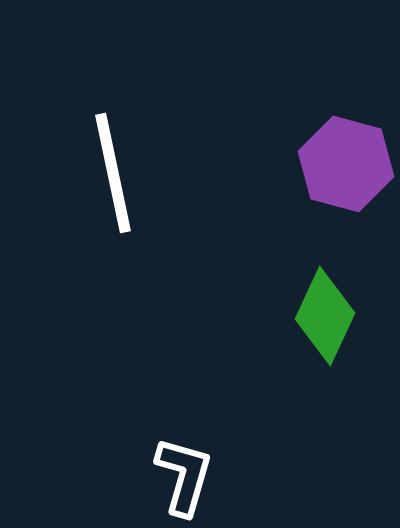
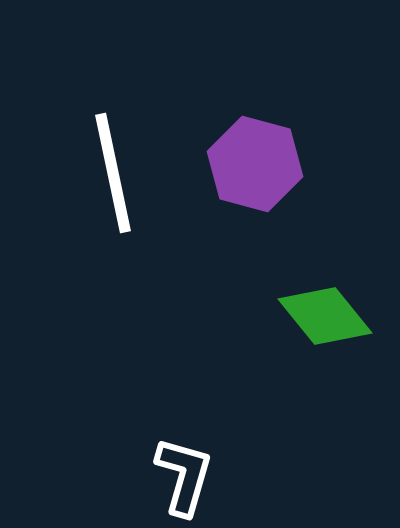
purple hexagon: moved 91 px left
green diamond: rotated 64 degrees counterclockwise
